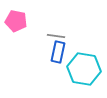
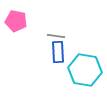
blue rectangle: rotated 15 degrees counterclockwise
cyan hexagon: moved 1 px right, 1 px down
